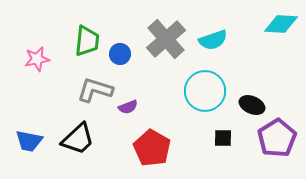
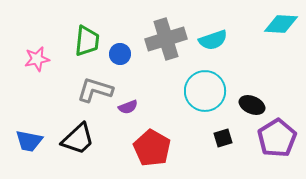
gray cross: rotated 24 degrees clockwise
black square: rotated 18 degrees counterclockwise
